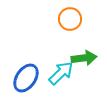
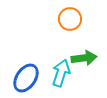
cyan arrow: rotated 28 degrees counterclockwise
